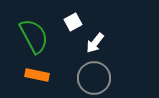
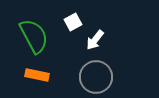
white arrow: moved 3 px up
gray circle: moved 2 px right, 1 px up
